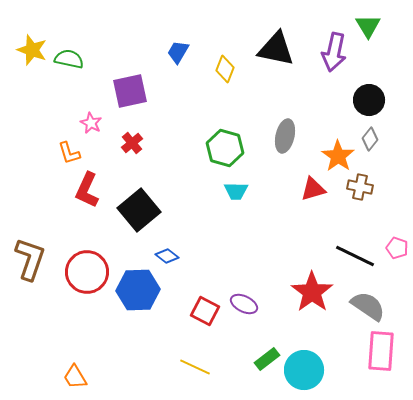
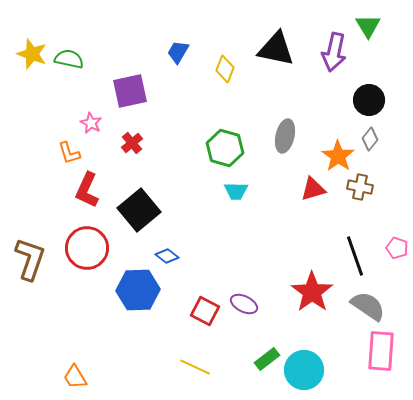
yellow star: moved 4 px down
black line: rotated 45 degrees clockwise
red circle: moved 24 px up
